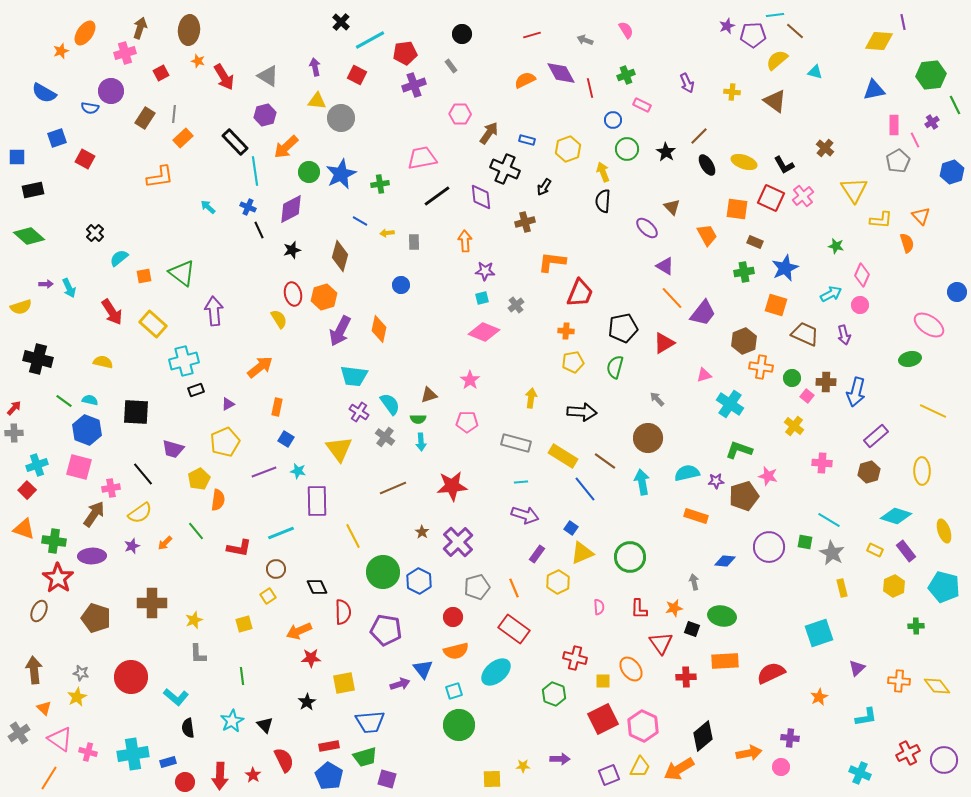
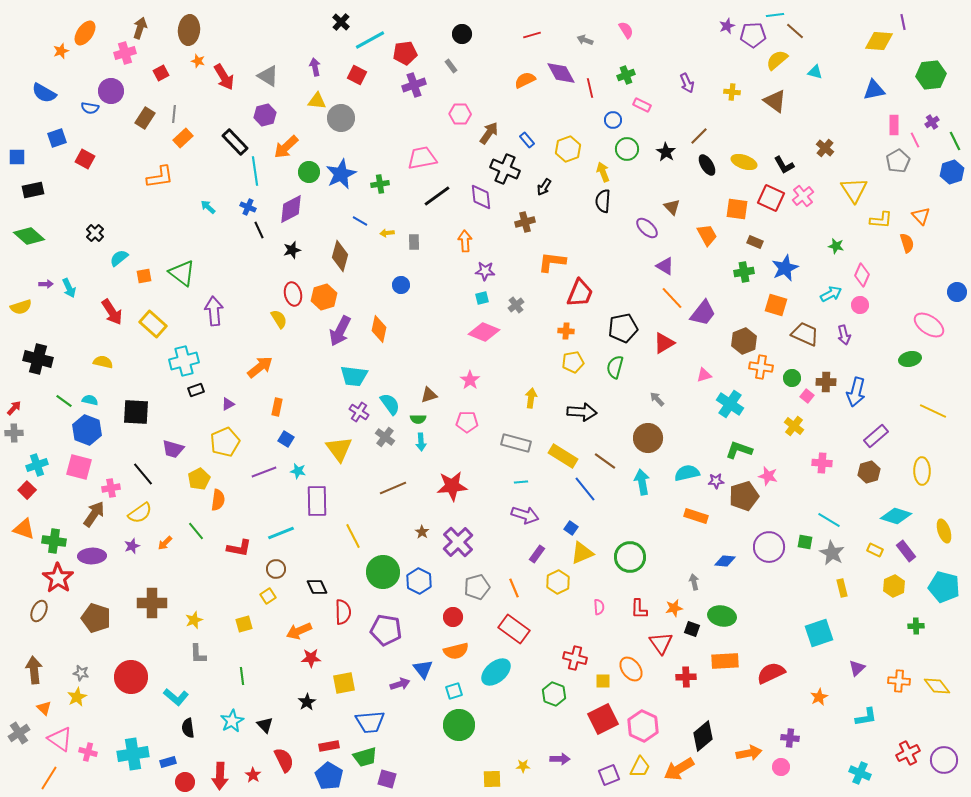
green line at (955, 105): moved 36 px down
blue rectangle at (527, 140): rotated 35 degrees clockwise
